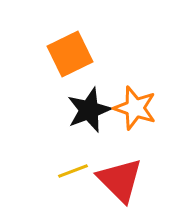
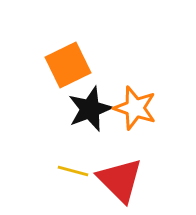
orange square: moved 2 px left, 11 px down
black star: moved 1 px right, 1 px up
yellow line: rotated 36 degrees clockwise
